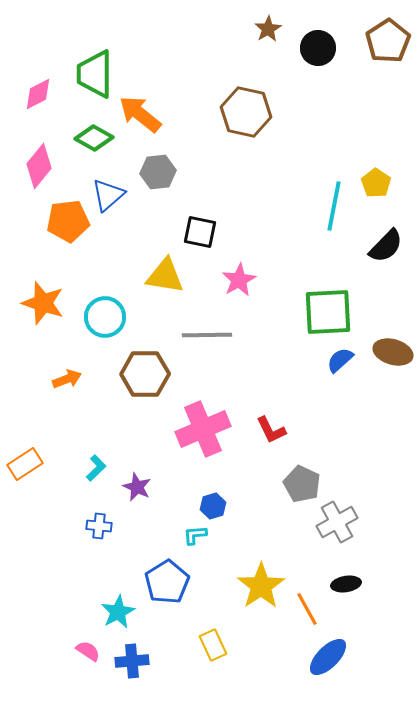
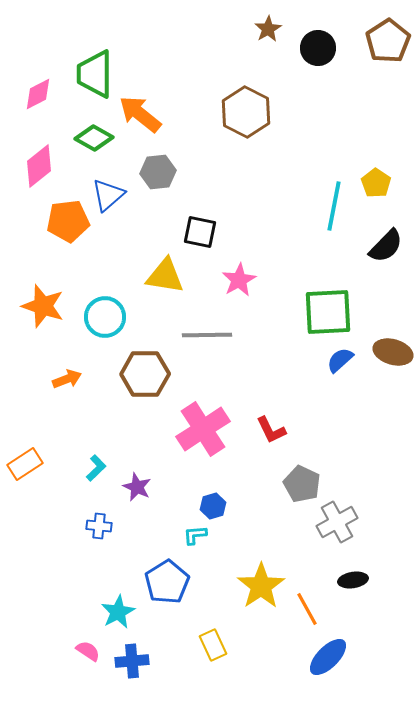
brown hexagon at (246, 112): rotated 15 degrees clockwise
pink diamond at (39, 166): rotated 12 degrees clockwise
orange star at (43, 303): moved 3 px down
pink cross at (203, 429): rotated 10 degrees counterclockwise
black ellipse at (346, 584): moved 7 px right, 4 px up
